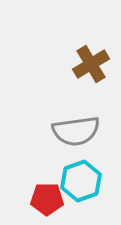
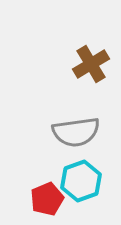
gray semicircle: moved 1 px down
red pentagon: rotated 24 degrees counterclockwise
